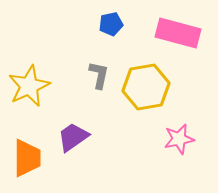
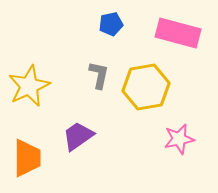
purple trapezoid: moved 5 px right, 1 px up
